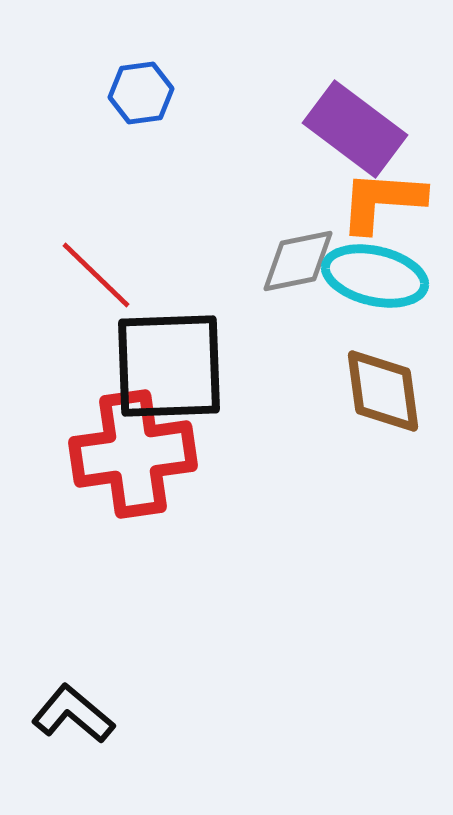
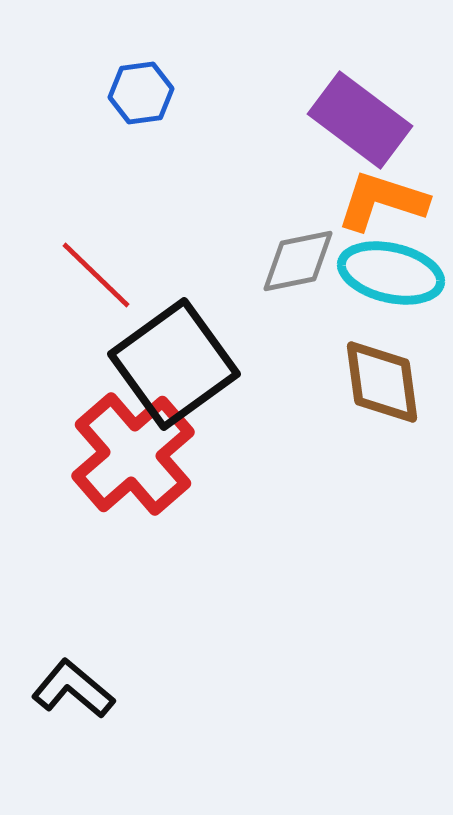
purple rectangle: moved 5 px right, 9 px up
orange L-shape: rotated 14 degrees clockwise
cyan ellipse: moved 16 px right, 3 px up
black square: moved 5 px right, 2 px up; rotated 34 degrees counterclockwise
brown diamond: moved 1 px left, 9 px up
red cross: rotated 33 degrees counterclockwise
black L-shape: moved 25 px up
